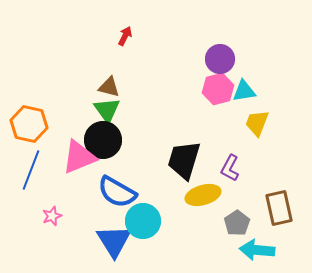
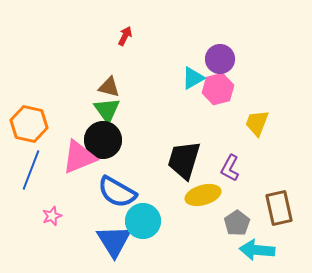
cyan triangle: moved 51 px left, 13 px up; rotated 20 degrees counterclockwise
